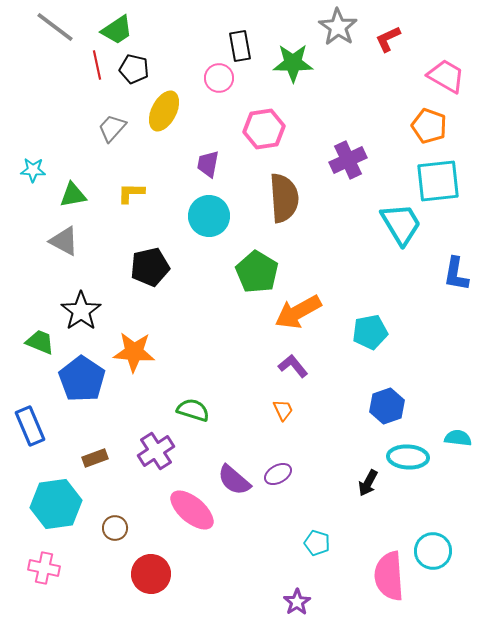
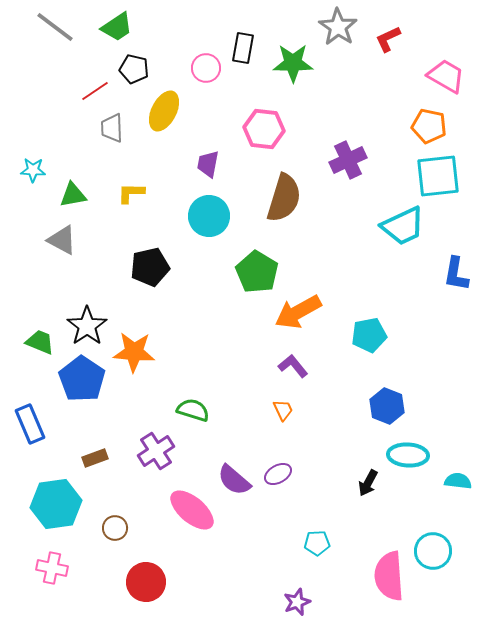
green trapezoid at (117, 30): moved 3 px up
black rectangle at (240, 46): moved 3 px right, 2 px down; rotated 20 degrees clockwise
red line at (97, 65): moved 2 px left, 26 px down; rotated 68 degrees clockwise
pink circle at (219, 78): moved 13 px left, 10 px up
orange pentagon at (429, 126): rotated 8 degrees counterclockwise
gray trapezoid at (112, 128): rotated 44 degrees counterclockwise
pink hexagon at (264, 129): rotated 15 degrees clockwise
cyan square at (438, 181): moved 5 px up
brown semicircle at (284, 198): rotated 21 degrees clockwise
cyan trapezoid at (401, 224): moved 2 px right, 2 px down; rotated 96 degrees clockwise
gray triangle at (64, 241): moved 2 px left, 1 px up
black star at (81, 311): moved 6 px right, 15 px down
cyan pentagon at (370, 332): moved 1 px left, 3 px down
blue hexagon at (387, 406): rotated 20 degrees counterclockwise
blue rectangle at (30, 426): moved 2 px up
cyan semicircle at (458, 438): moved 43 px down
cyan ellipse at (408, 457): moved 2 px up
cyan pentagon at (317, 543): rotated 20 degrees counterclockwise
pink cross at (44, 568): moved 8 px right
red circle at (151, 574): moved 5 px left, 8 px down
purple star at (297, 602): rotated 12 degrees clockwise
